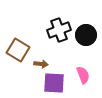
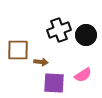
brown square: rotated 30 degrees counterclockwise
brown arrow: moved 2 px up
pink semicircle: rotated 78 degrees clockwise
